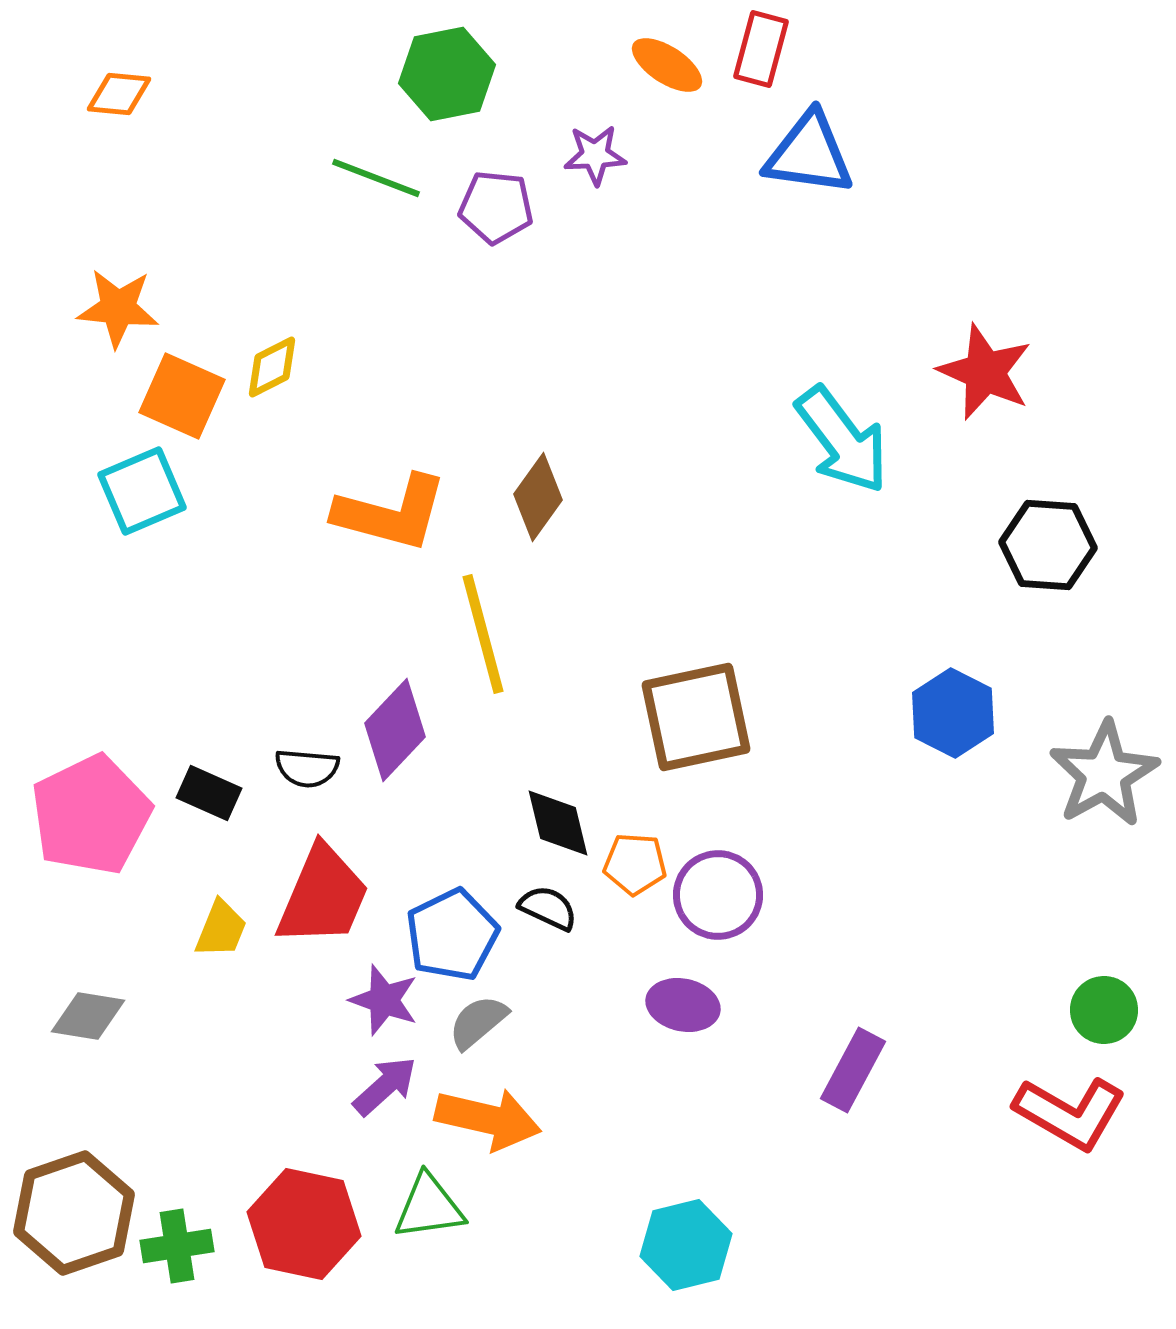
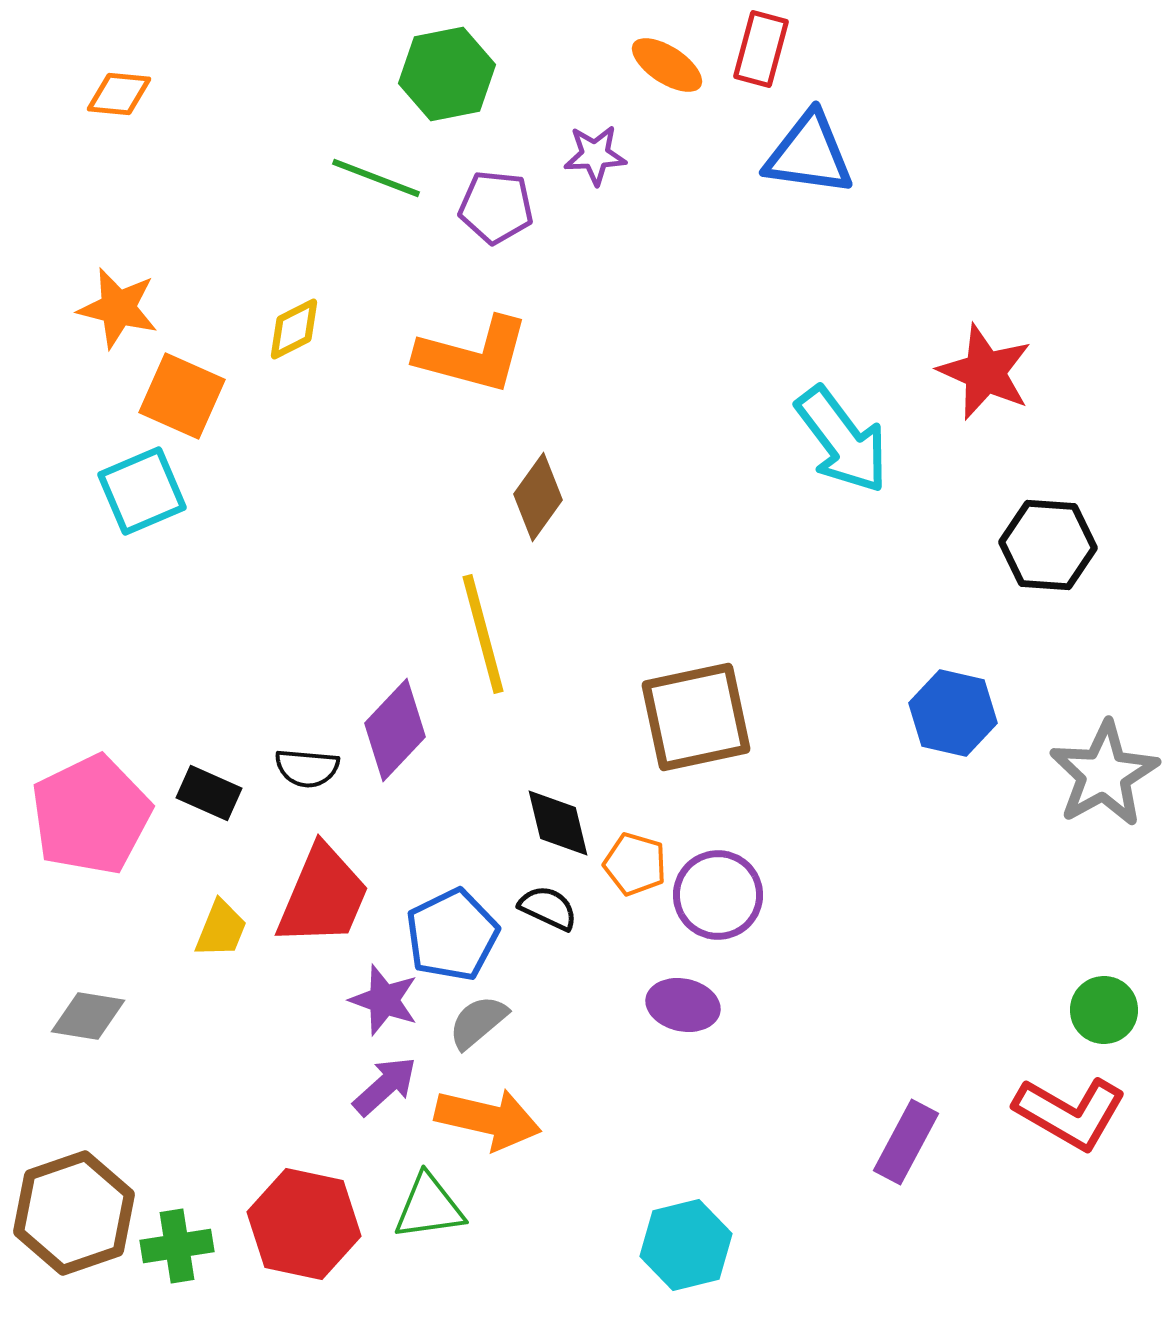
orange star at (118, 308): rotated 8 degrees clockwise
yellow diamond at (272, 367): moved 22 px right, 38 px up
orange L-shape at (391, 513): moved 82 px right, 158 px up
blue hexagon at (953, 713): rotated 14 degrees counterclockwise
orange pentagon at (635, 864): rotated 12 degrees clockwise
purple rectangle at (853, 1070): moved 53 px right, 72 px down
